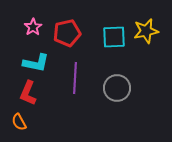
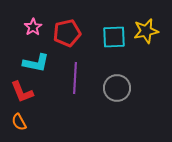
red L-shape: moved 6 px left, 1 px up; rotated 45 degrees counterclockwise
